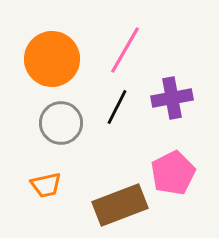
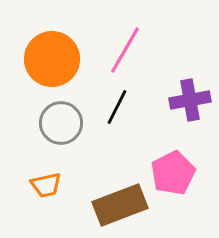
purple cross: moved 18 px right, 2 px down
